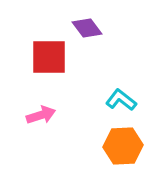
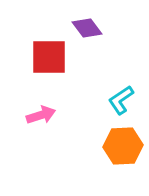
cyan L-shape: rotated 72 degrees counterclockwise
